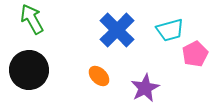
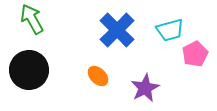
orange ellipse: moved 1 px left
